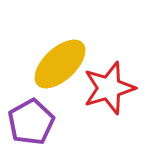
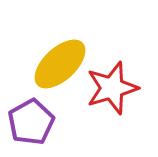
red star: moved 3 px right
